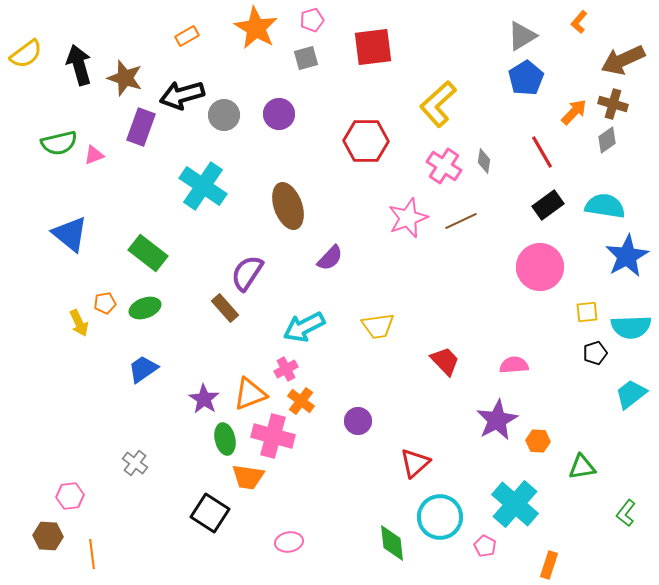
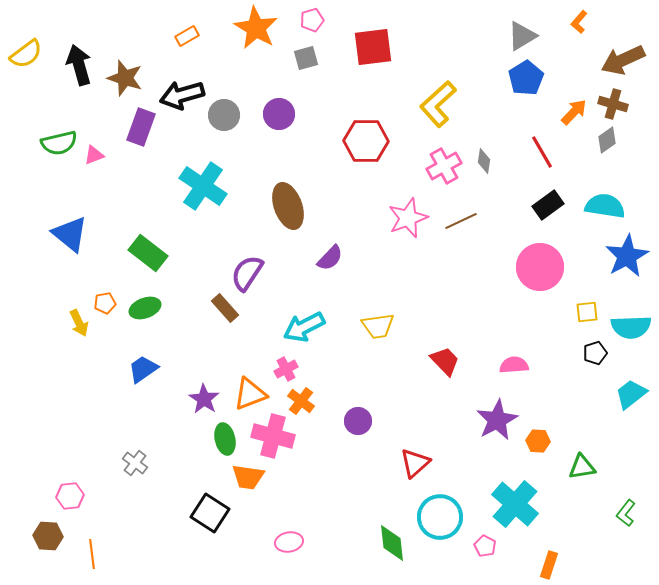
pink cross at (444, 166): rotated 28 degrees clockwise
